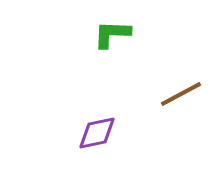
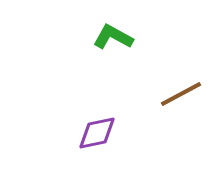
green L-shape: moved 1 px right, 3 px down; rotated 27 degrees clockwise
